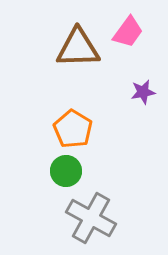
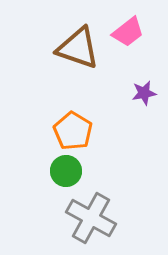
pink trapezoid: rotated 16 degrees clockwise
brown triangle: rotated 21 degrees clockwise
purple star: moved 1 px right, 1 px down
orange pentagon: moved 2 px down
